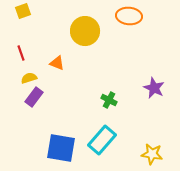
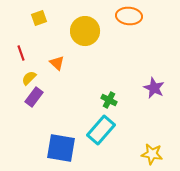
yellow square: moved 16 px right, 7 px down
orange triangle: rotated 21 degrees clockwise
yellow semicircle: rotated 28 degrees counterclockwise
cyan rectangle: moved 1 px left, 10 px up
